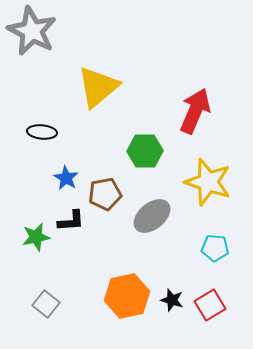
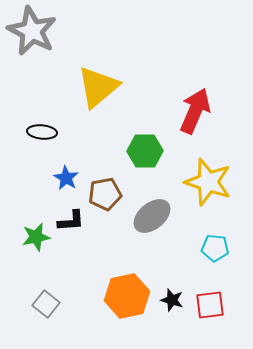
red square: rotated 24 degrees clockwise
